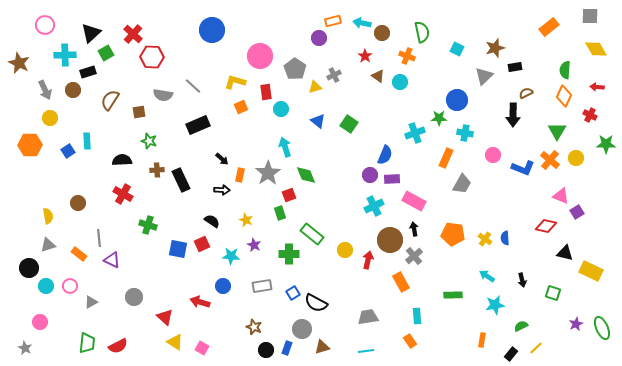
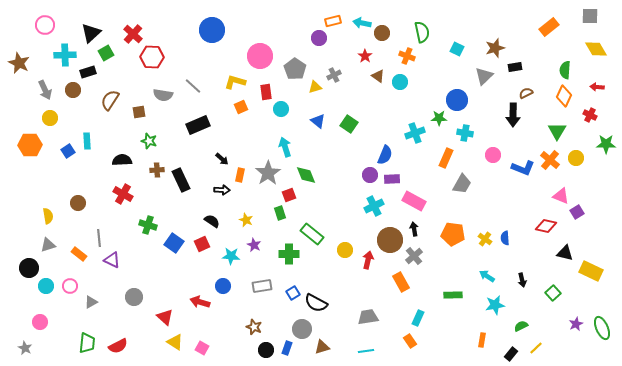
blue square at (178, 249): moved 4 px left, 6 px up; rotated 24 degrees clockwise
green square at (553, 293): rotated 28 degrees clockwise
cyan rectangle at (417, 316): moved 1 px right, 2 px down; rotated 28 degrees clockwise
